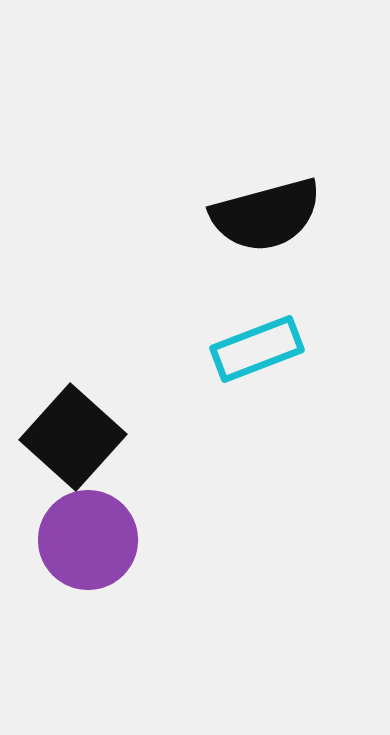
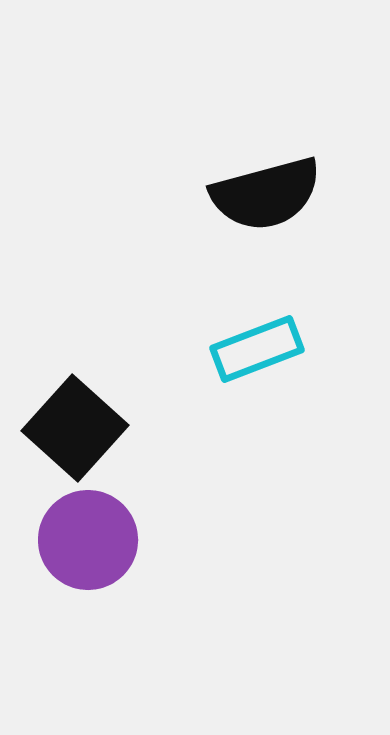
black semicircle: moved 21 px up
black square: moved 2 px right, 9 px up
